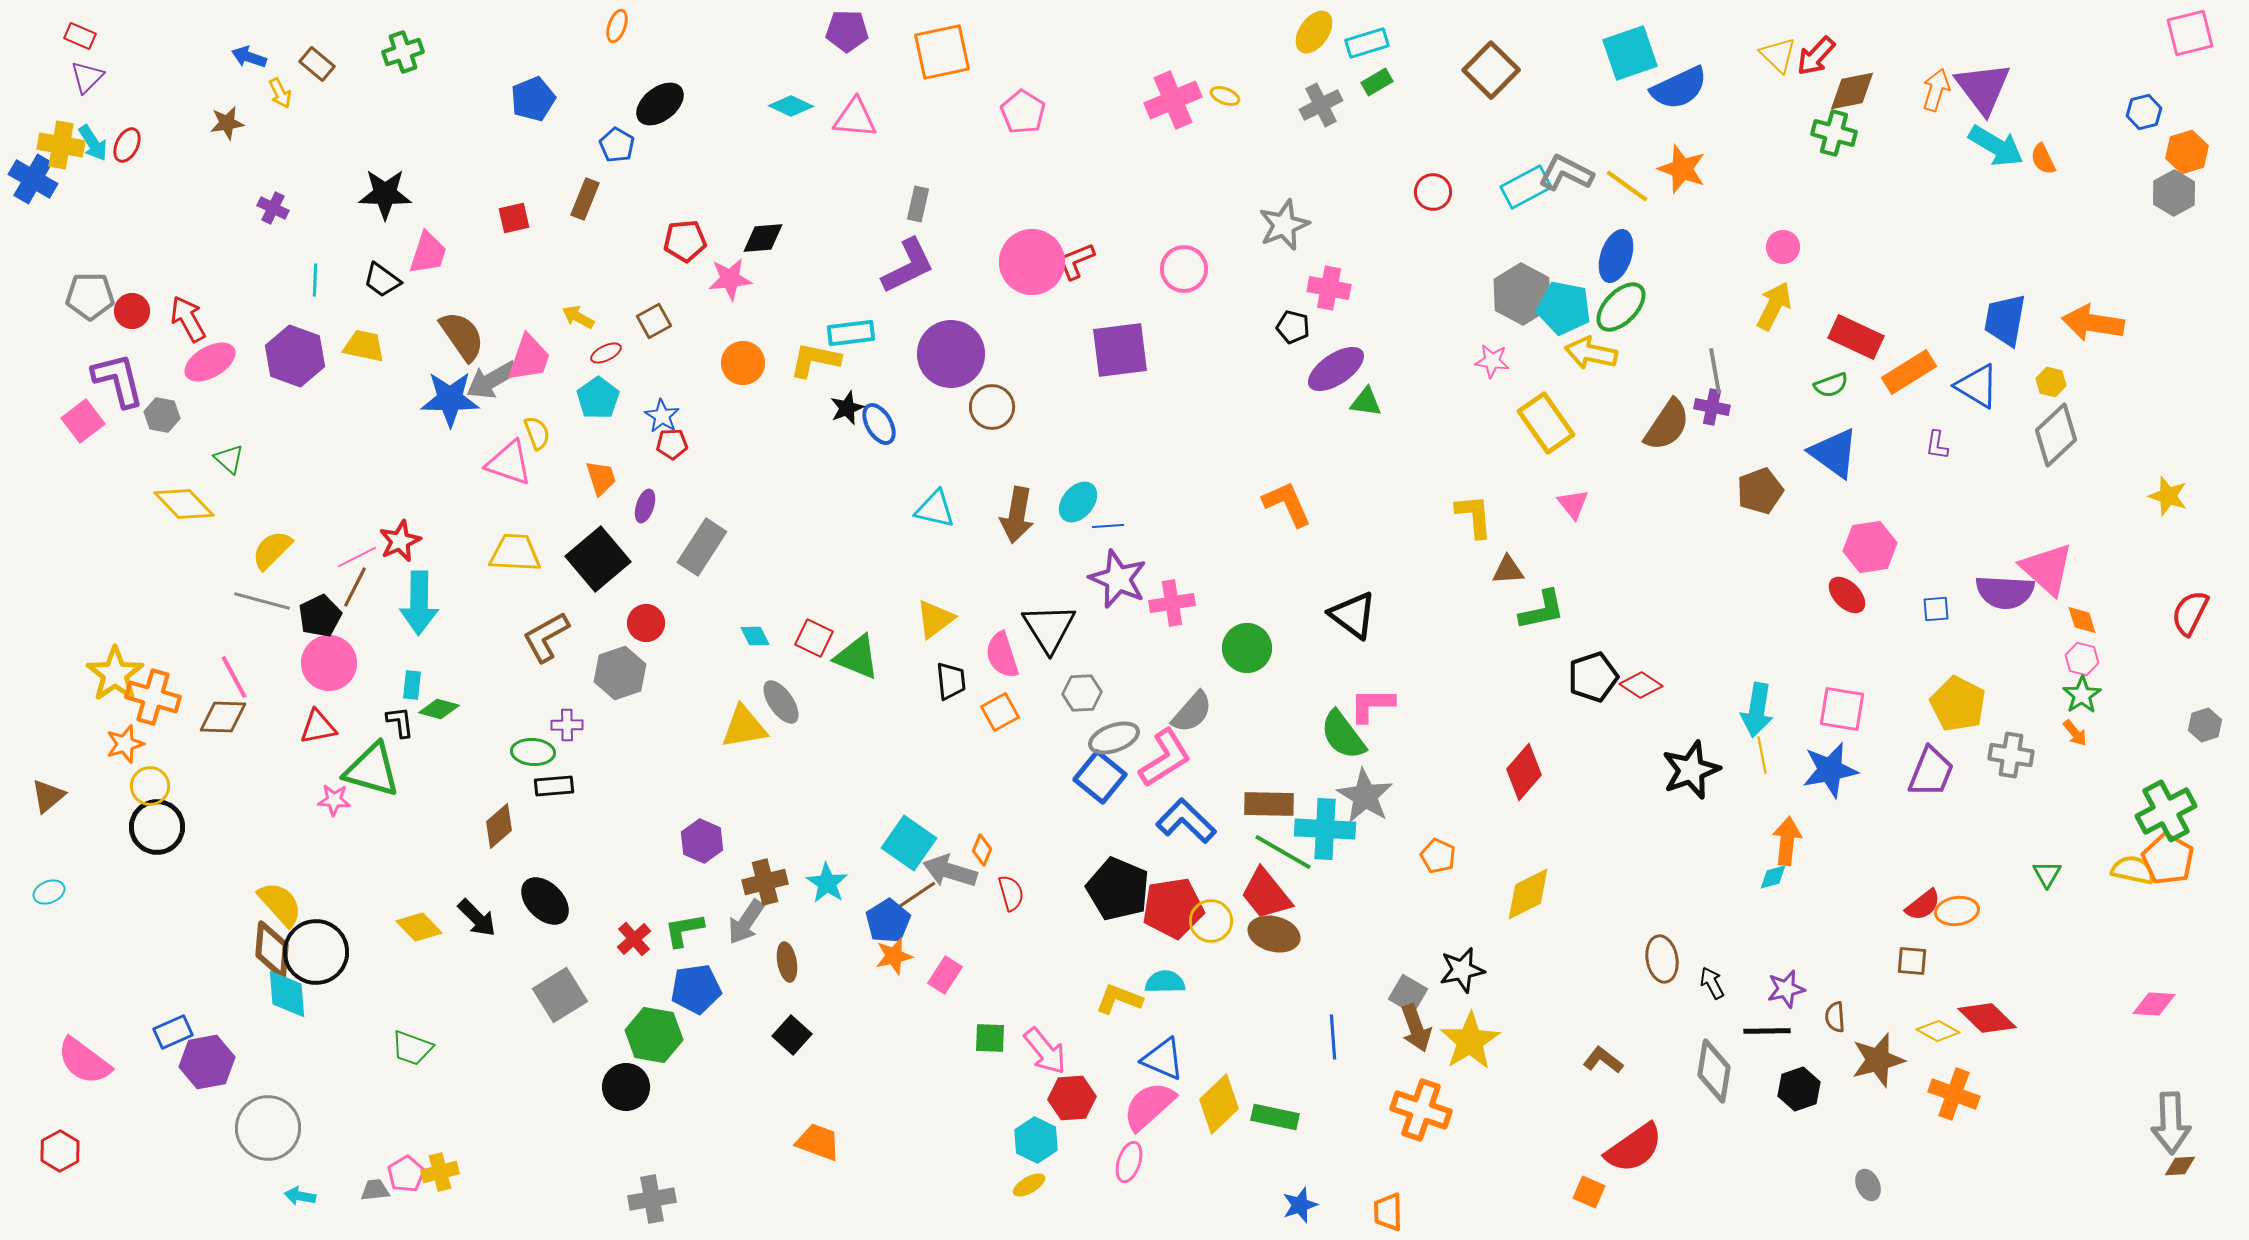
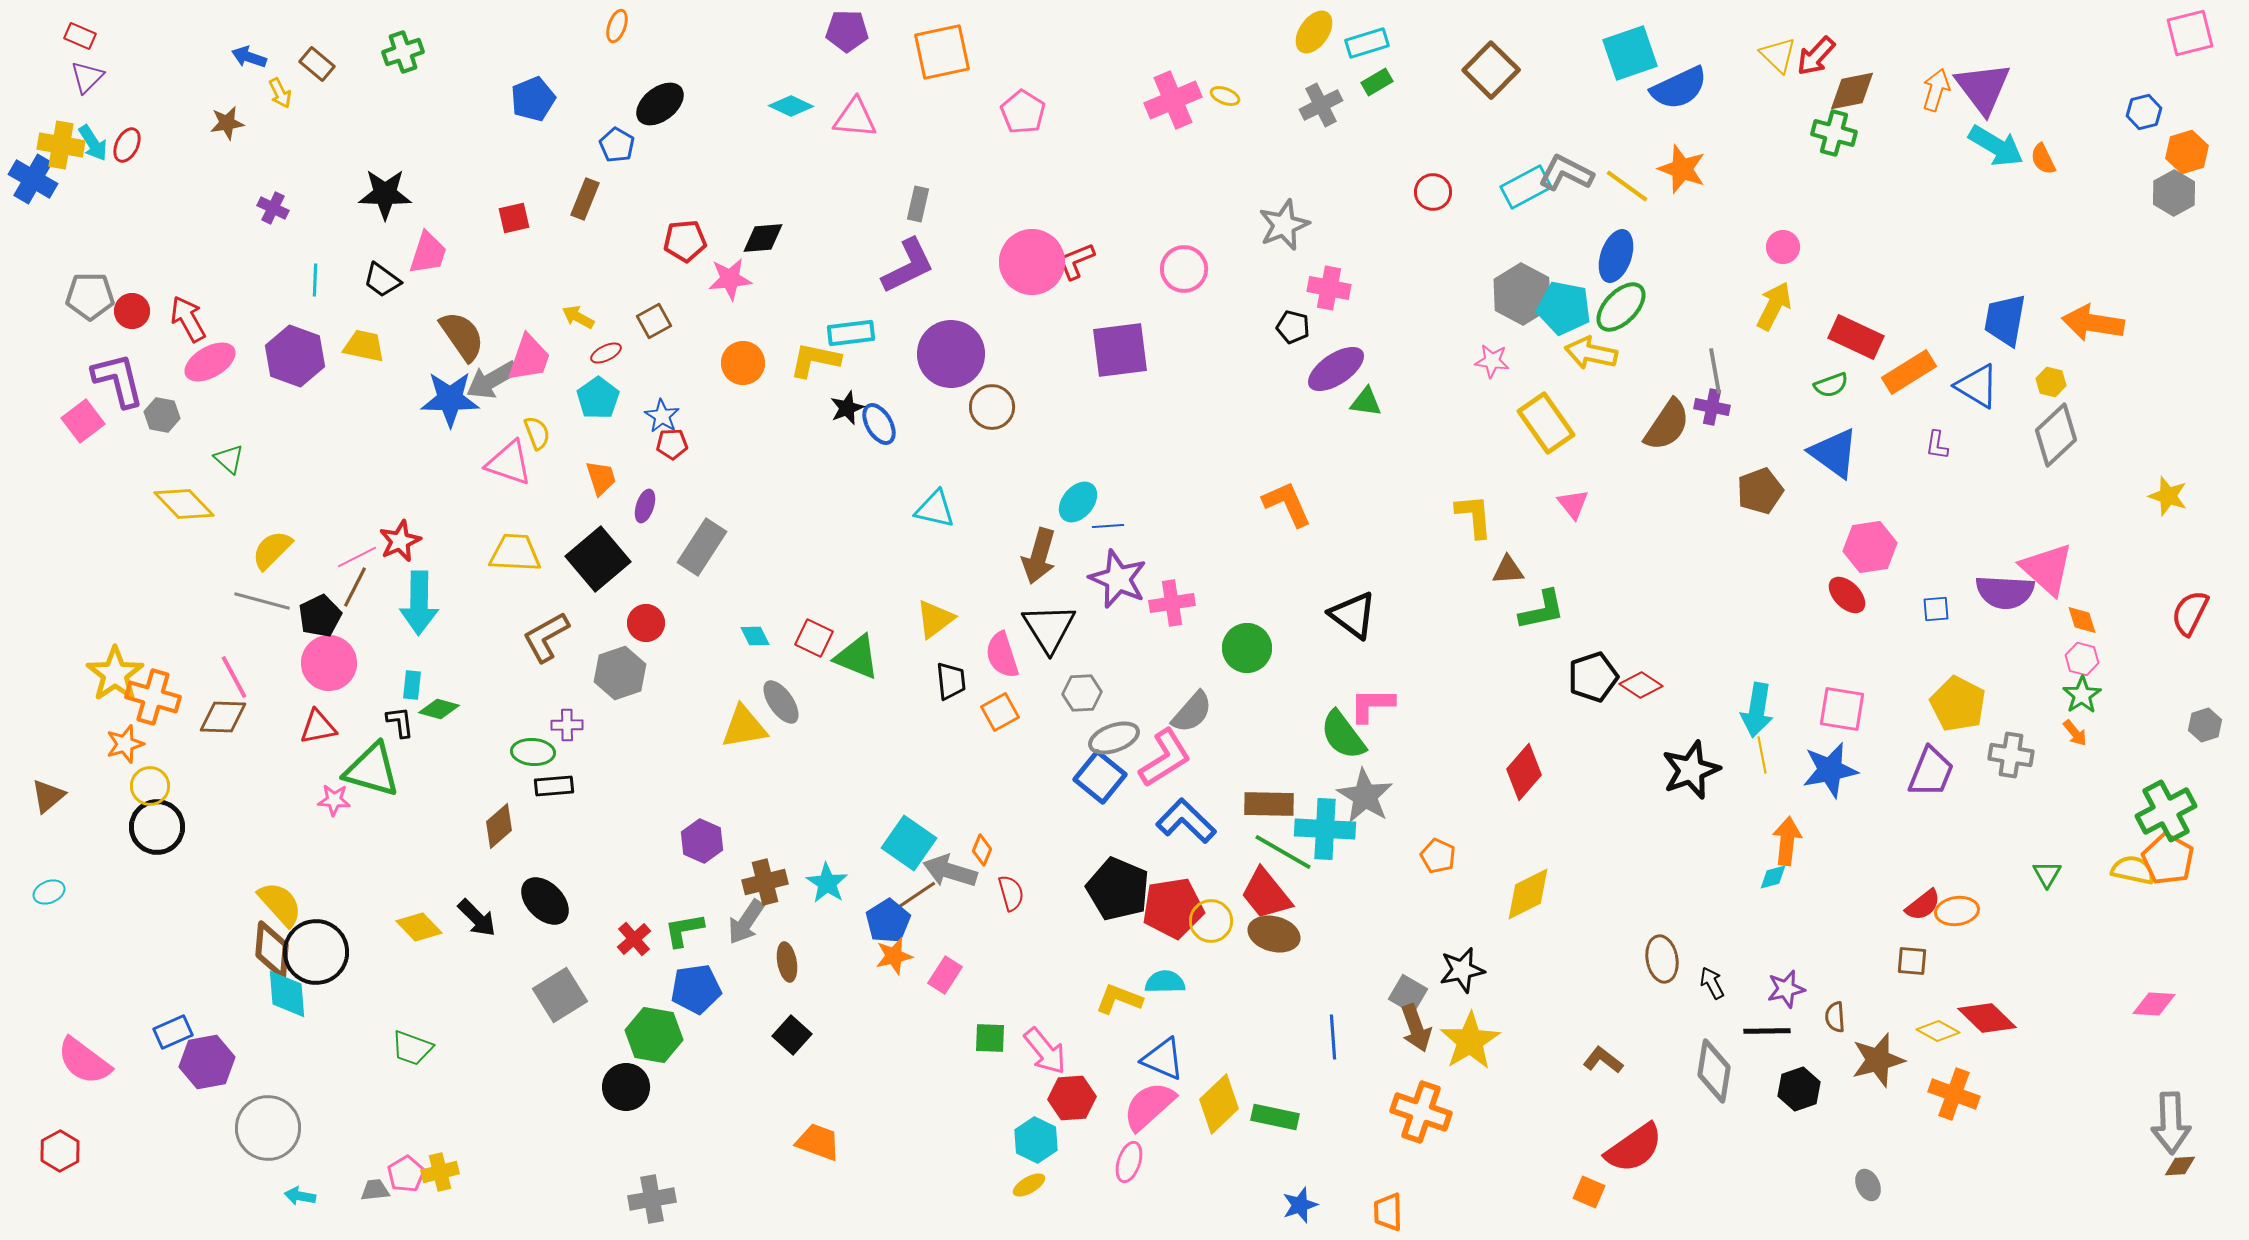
brown arrow at (1017, 515): moved 22 px right, 41 px down; rotated 6 degrees clockwise
orange cross at (1421, 1110): moved 2 px down
